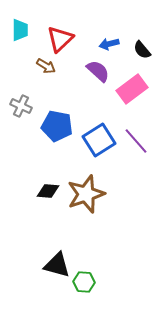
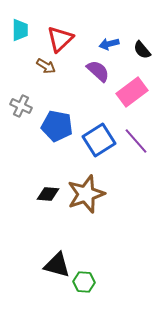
pink rectangle: moved 3 px down
black diamond: moved 3 px down
